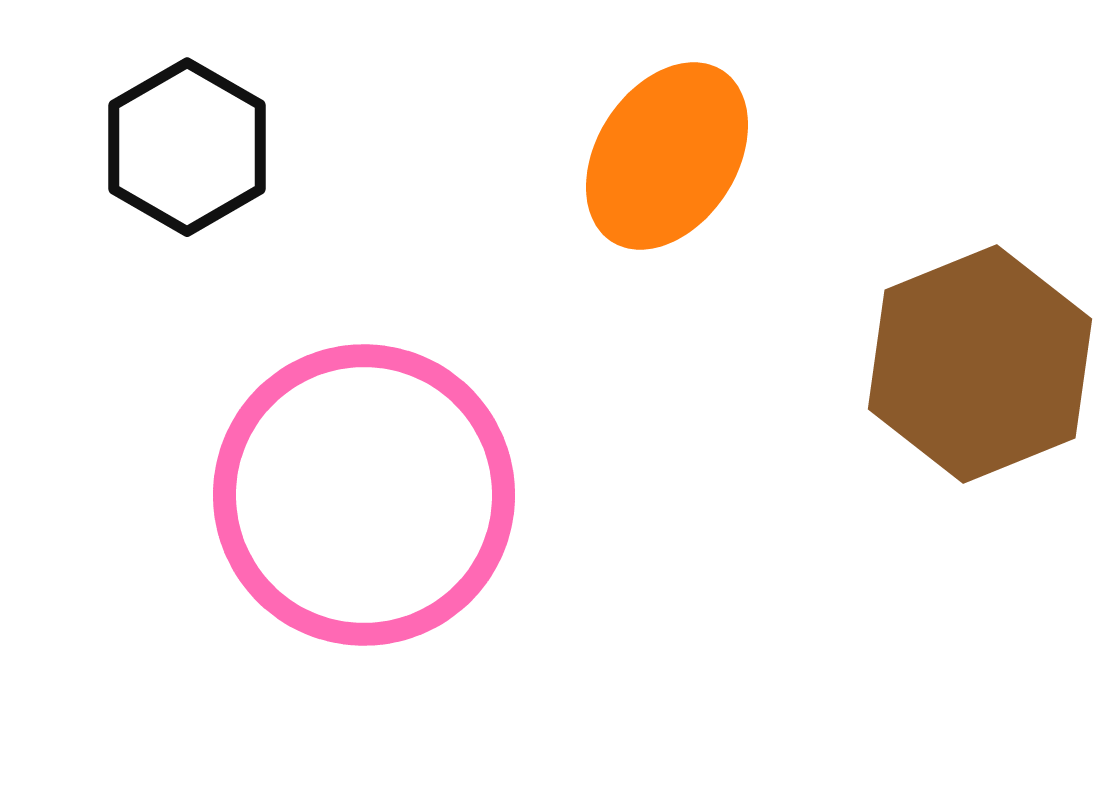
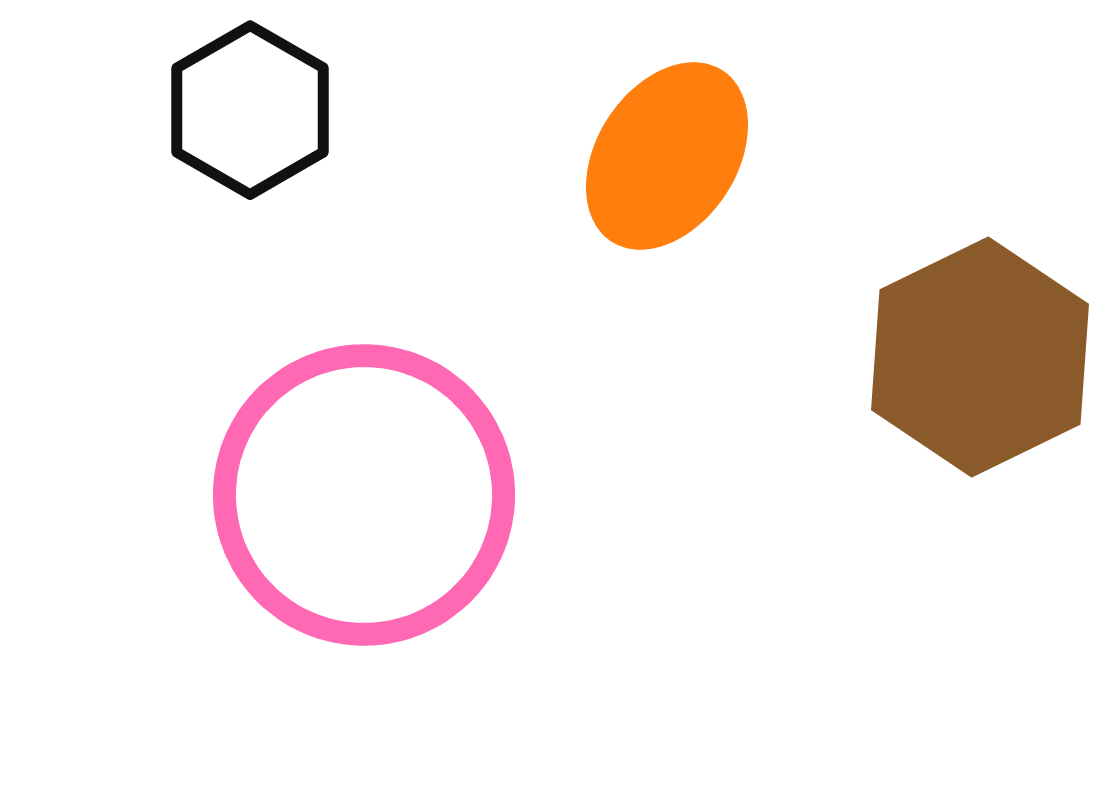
black hexagon: moved 63 px right, 37 px up
brown hexagon: moved 7 px up; rotated 4 degrees counterclockwise
